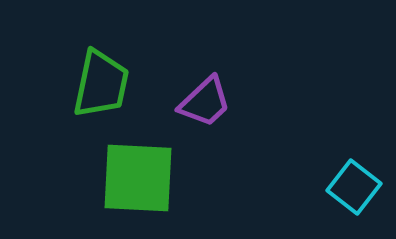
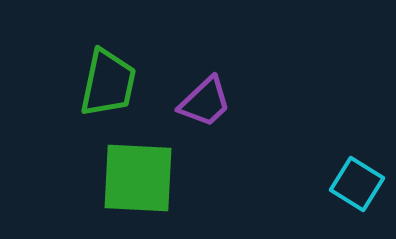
green trapezoid: moved 7 px right, 1 px up
cyan square: moved 3 px right, 3 px up; rotated 6 degrees counterclockwise
